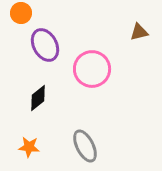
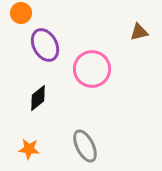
orange star: moved 2 px down
